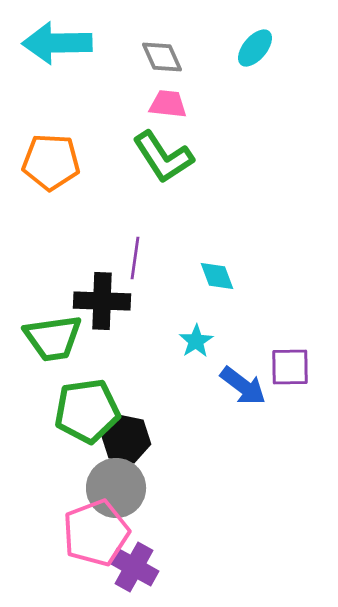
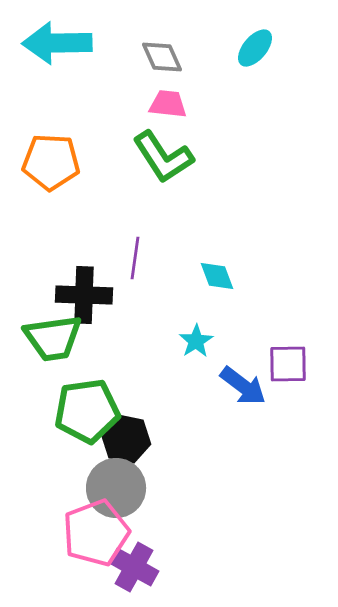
black cross: moved 18 px left, 6 px up
purple square: moved 2 px left, 3 px up
